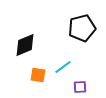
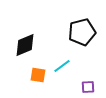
black pentagon: moved 4 px down
cyan line: moved 1 px left, 1 px up
purple square: moved 8 px right
